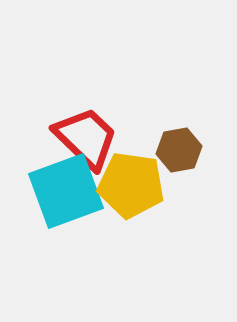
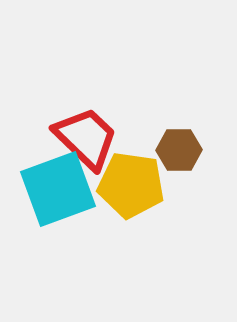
brown hexagon: rotated 9 degrees clockwise
cyan square: moved 8 px left, 2 px up
